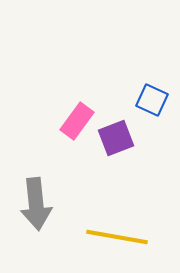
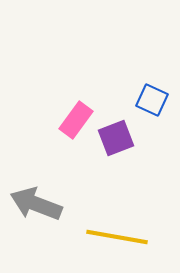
pink rectangle: moved 1 px left, 1 px up
gray arrow: rotated 117 degrees clockwise
